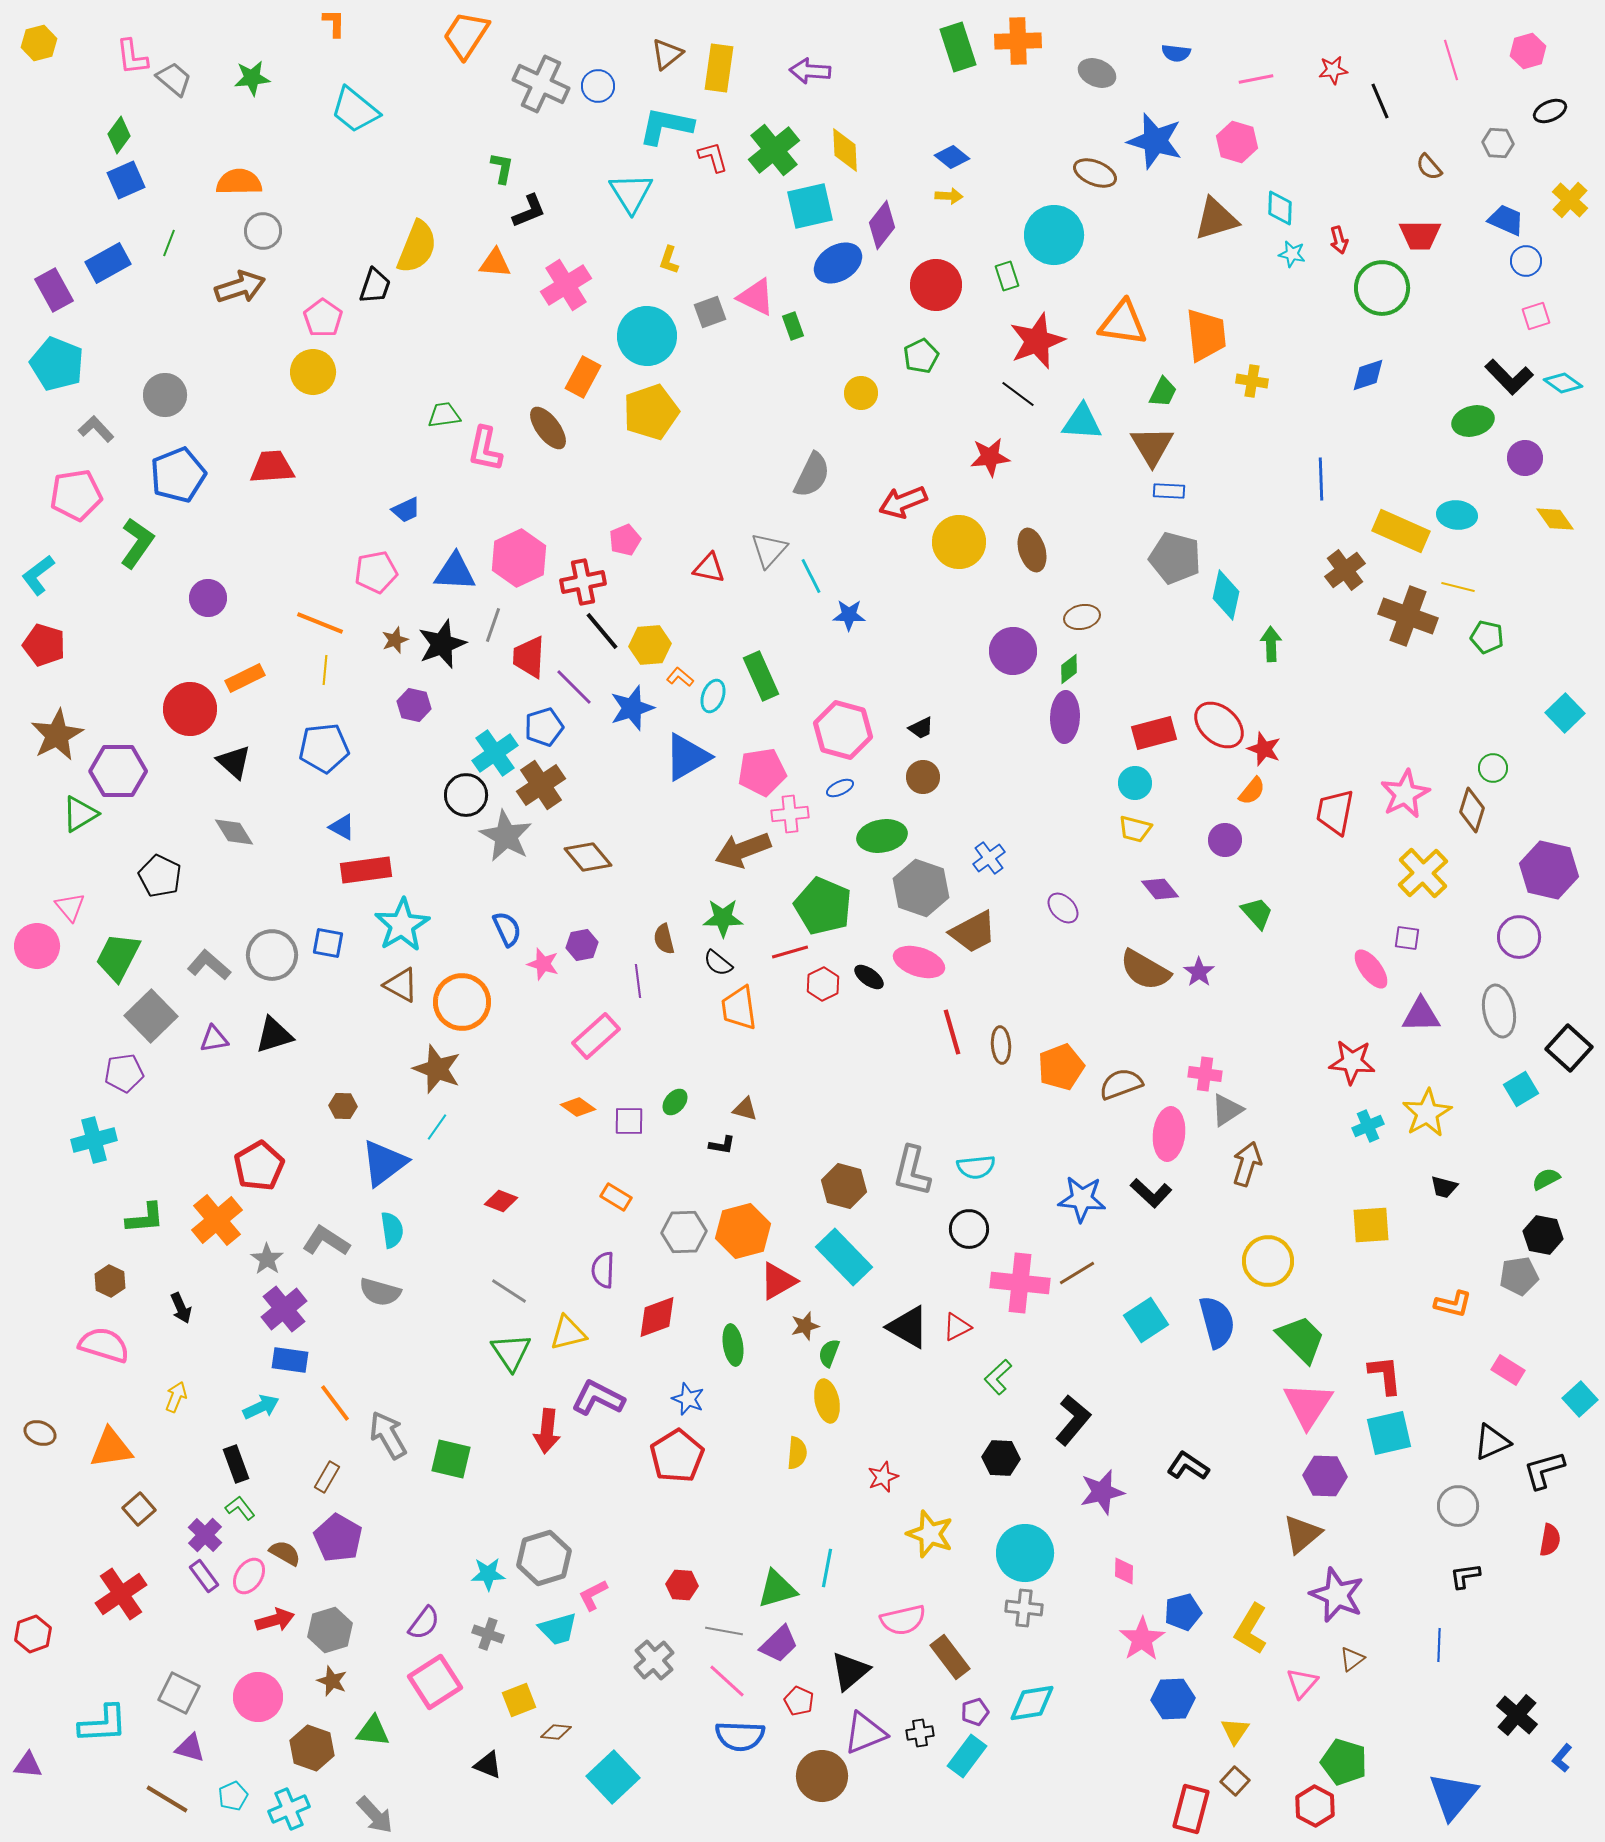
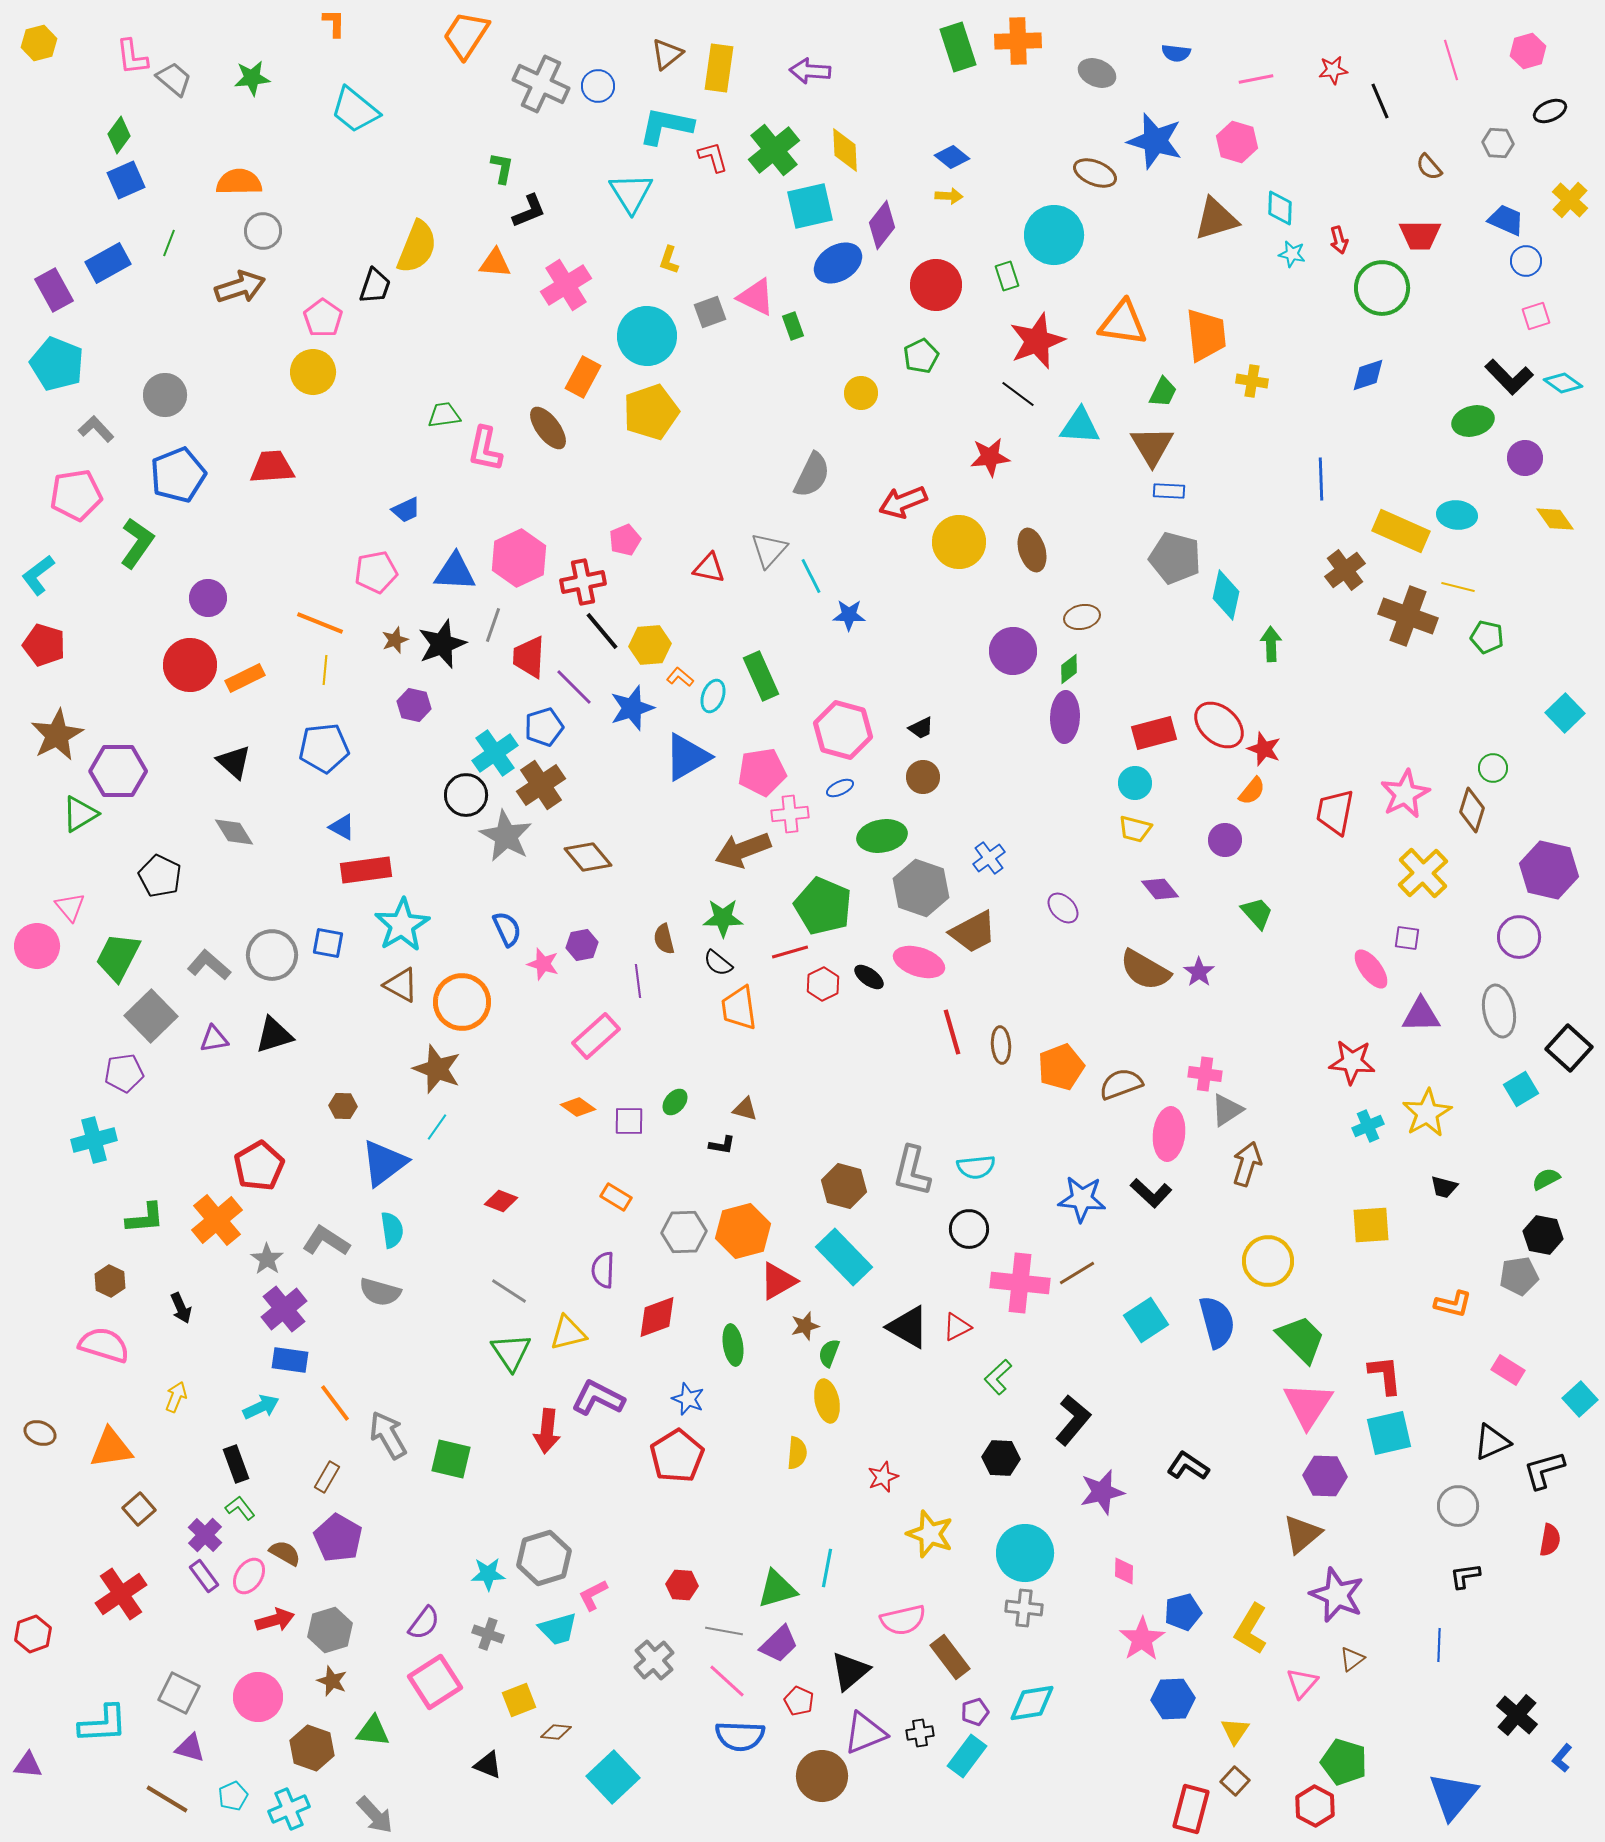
cyan triangle at (1082, 422): moved 2 px left, 4 px down
red circle at (190, 709): moved 44 px up
